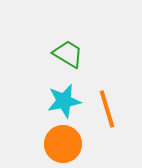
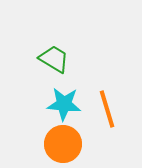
green trapezoid: moved 14 px left, 5 px down
cyan star: moved 3 px down; rotated 16 degrees clockwise
